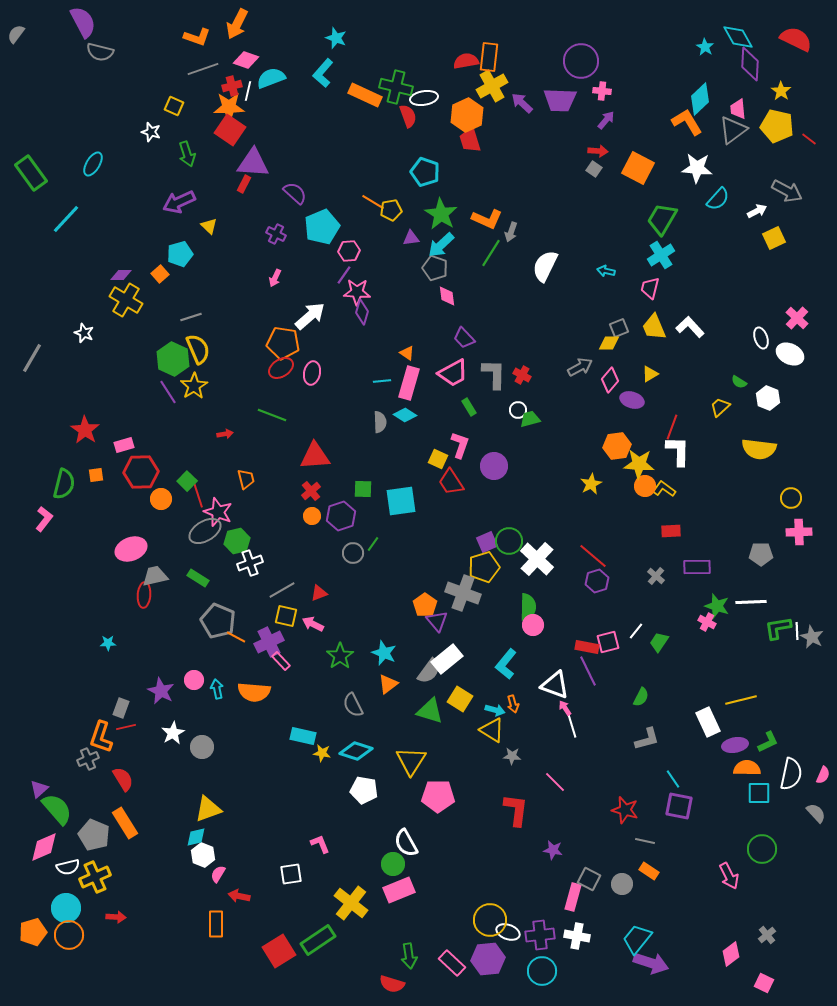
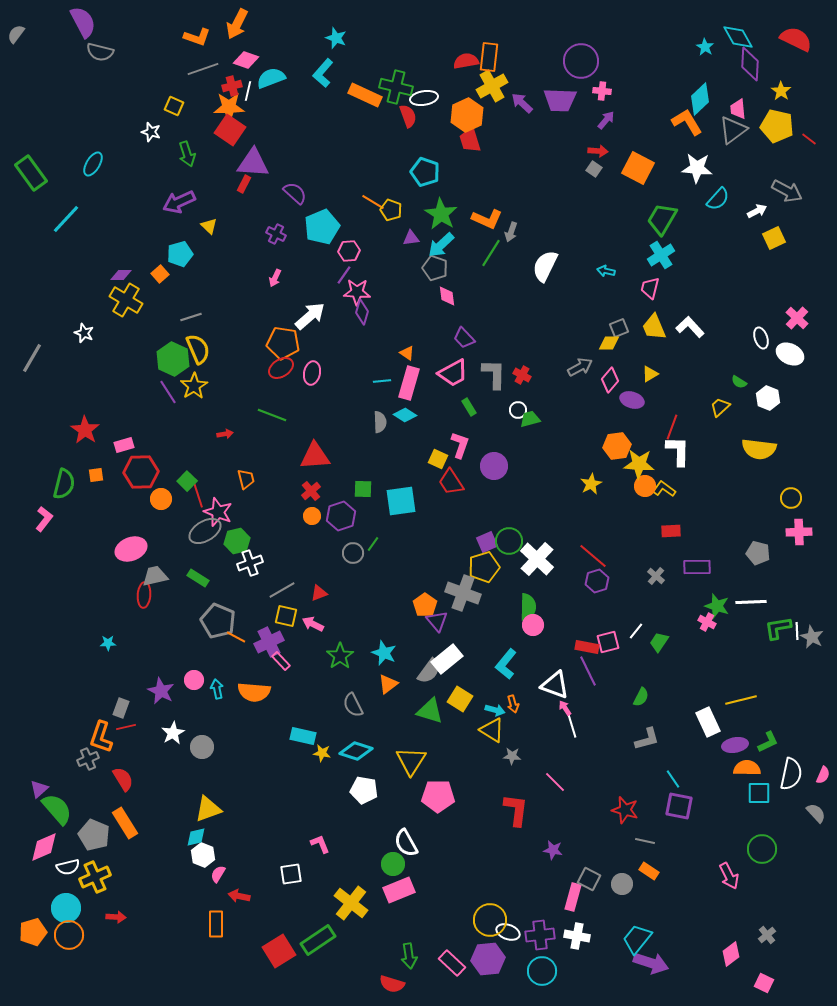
yellow pentagon at (391, 210): rotated 30 degrees clockwise
gray pentagon at (761, 554): moved 3 px left, 1 px up; rotated 15 degrees clockwise
